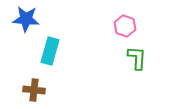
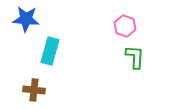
green L-shape: moved 2 px left, 1 px up
